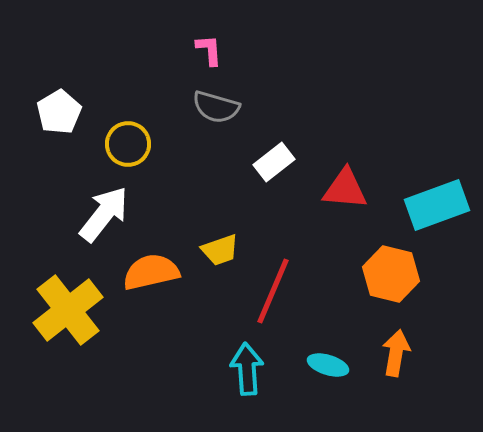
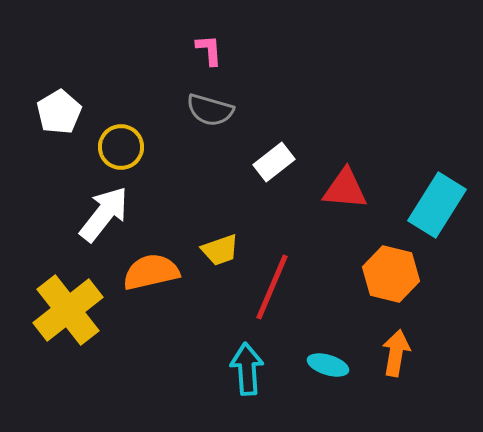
gray semicircle: moved 6 px left, 3 px down
yellow circle: moved 7 px left, 3 px down
cyan rectangle: rotated 38 degrees counterclockwise
red line: moved 1 px left, 4 px up
